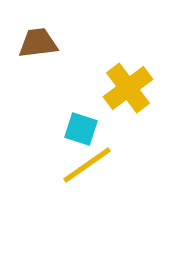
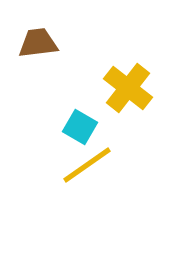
yellow cross: rotated 15 degrees counterclockwise
cyan square: moved 1 px left, 2 px up; rotated 12 degrees clockwise
